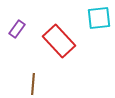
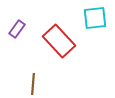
cyan square: moved 4 px left
